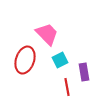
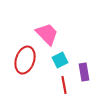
red line: moved 3 px left, 2 px up
